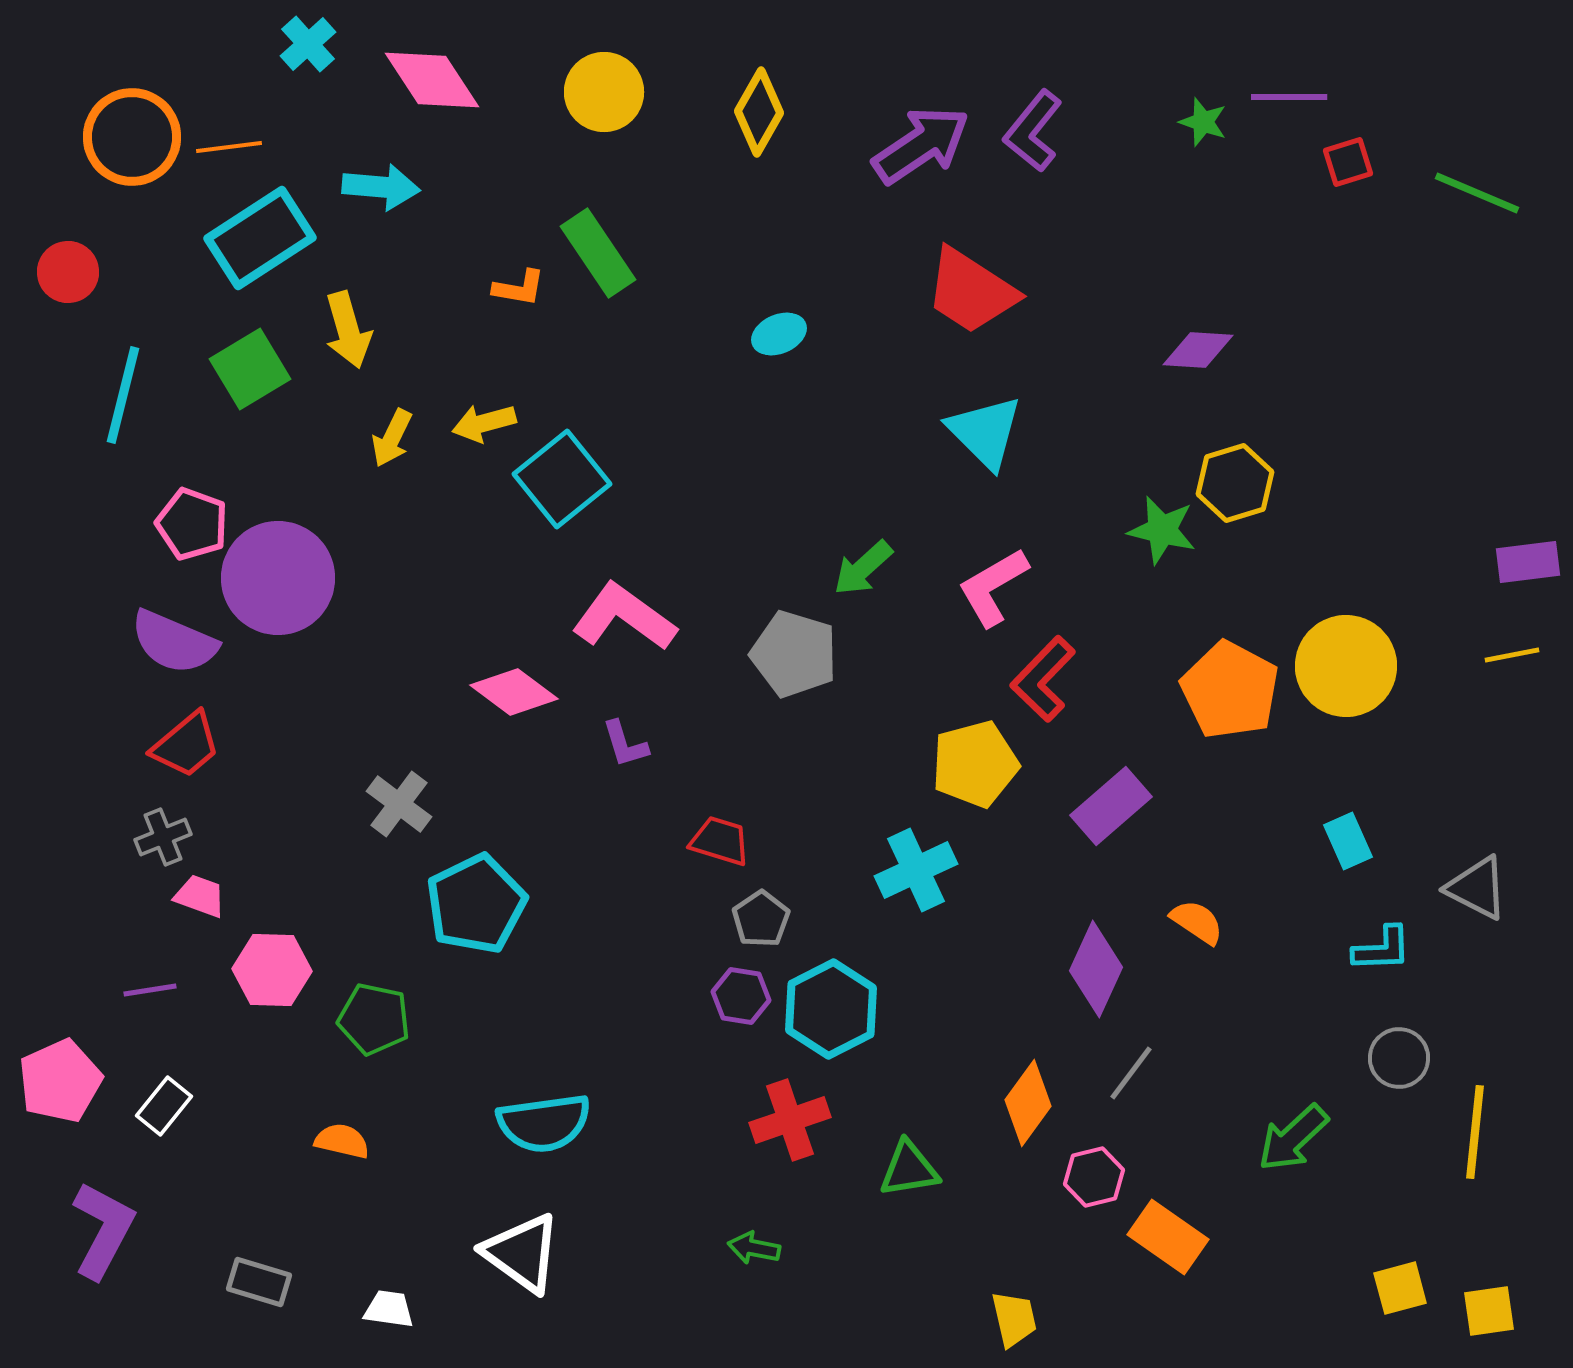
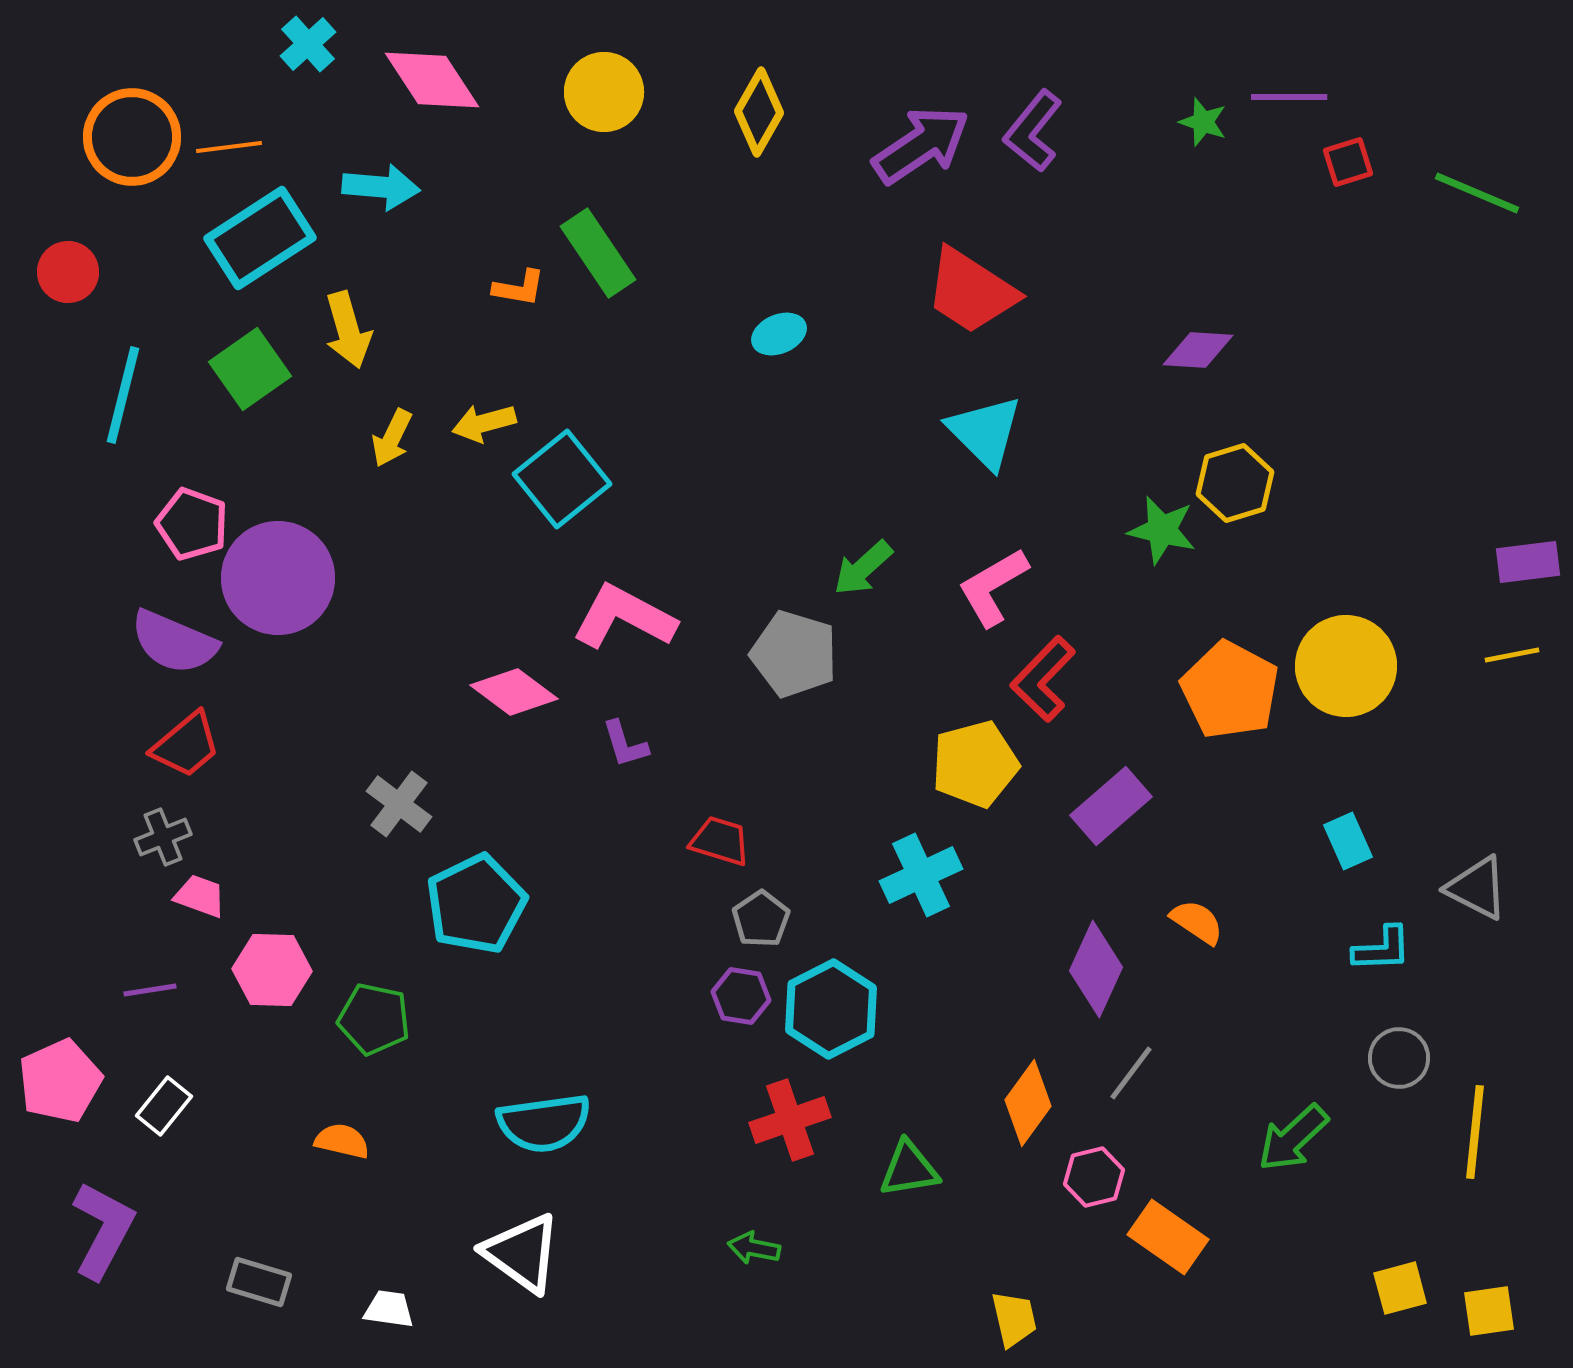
green square at (250, 369): rotated 4 degrees counterclockwise
pink L-shape at (624, 617): rotated 8 degrees counterclockwise
cyan cross at (916, 870): moved 5 px right, 5 px down
